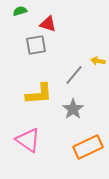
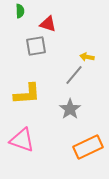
green semicircle: rotated 104 degrees clockwise
gray square: moved 1 px down
yellow arrow: moved 11 px left, 4 px up
yellow L-shape: moved 12 px left
gray star: moved 3 px left
pink triangle: moved 6 px left; rotated 16 degrees counterclockwise
